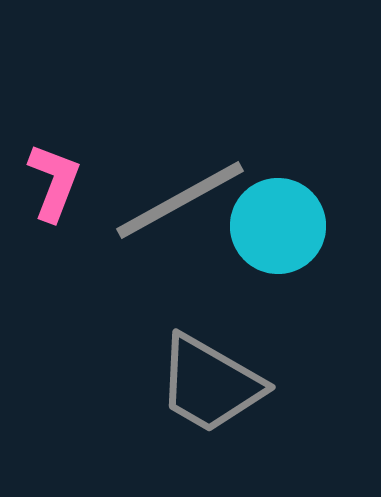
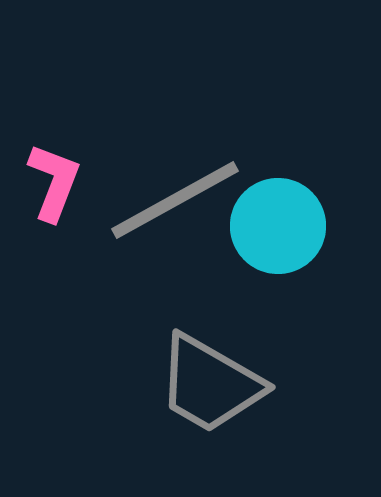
gray line: moved 5 px left
